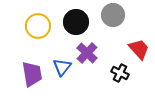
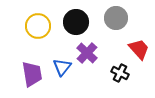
gray circle: moved 3 px right, 3 px down
